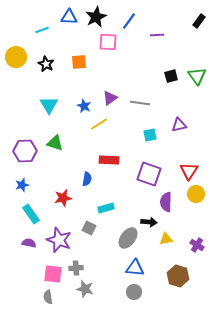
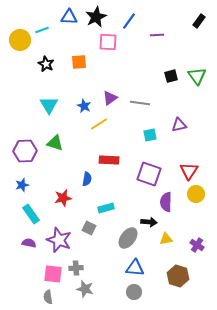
yellow circle at (16, 57): moved 4 px right, 17 px up
